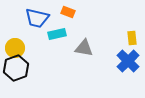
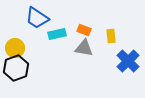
orange rectangle: moved 16 px right, 18 px down
blue trapezoid: rotated 20 degrees clockwise
yellow rectangle: moved 21 px left, 2 px up
